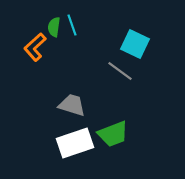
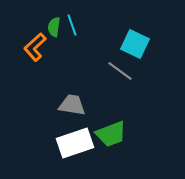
gray trapezoid: rotated 8 degrees counterclockwise
green trapezoid: moved 2 px left
